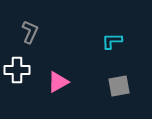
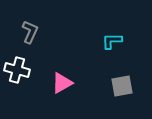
white cross: rotated 15 degrees clockwise
pink triangle: moved 4 px right, 1 px down
gray square: moved 3 px right
